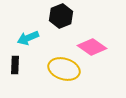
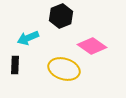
pink diamond: moved 1 px up
